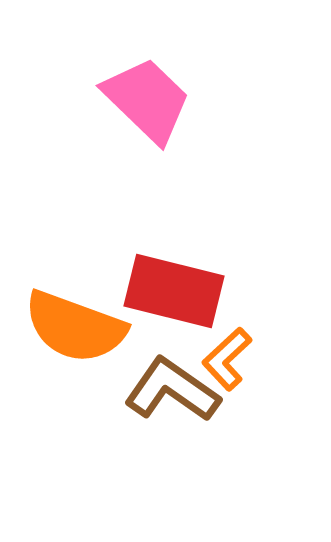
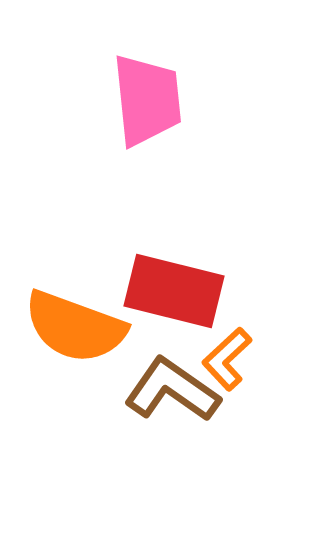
pink trapezoid: rotated 40 degrees clockwise
